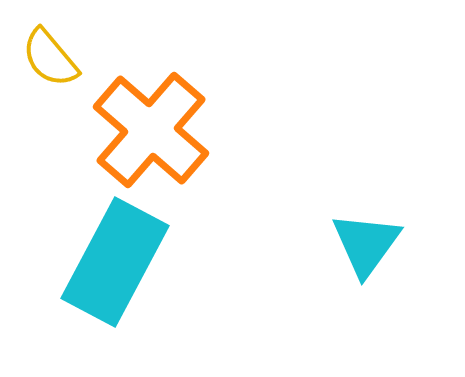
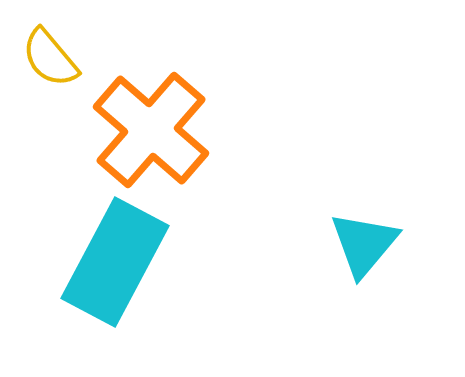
cyan triangle: moved 2 px left; rotated 4 degrees clockwise
